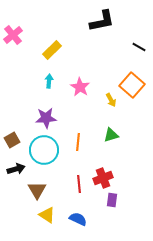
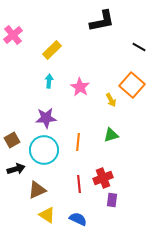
brown triangle: rotated 36 degrees clockwise
